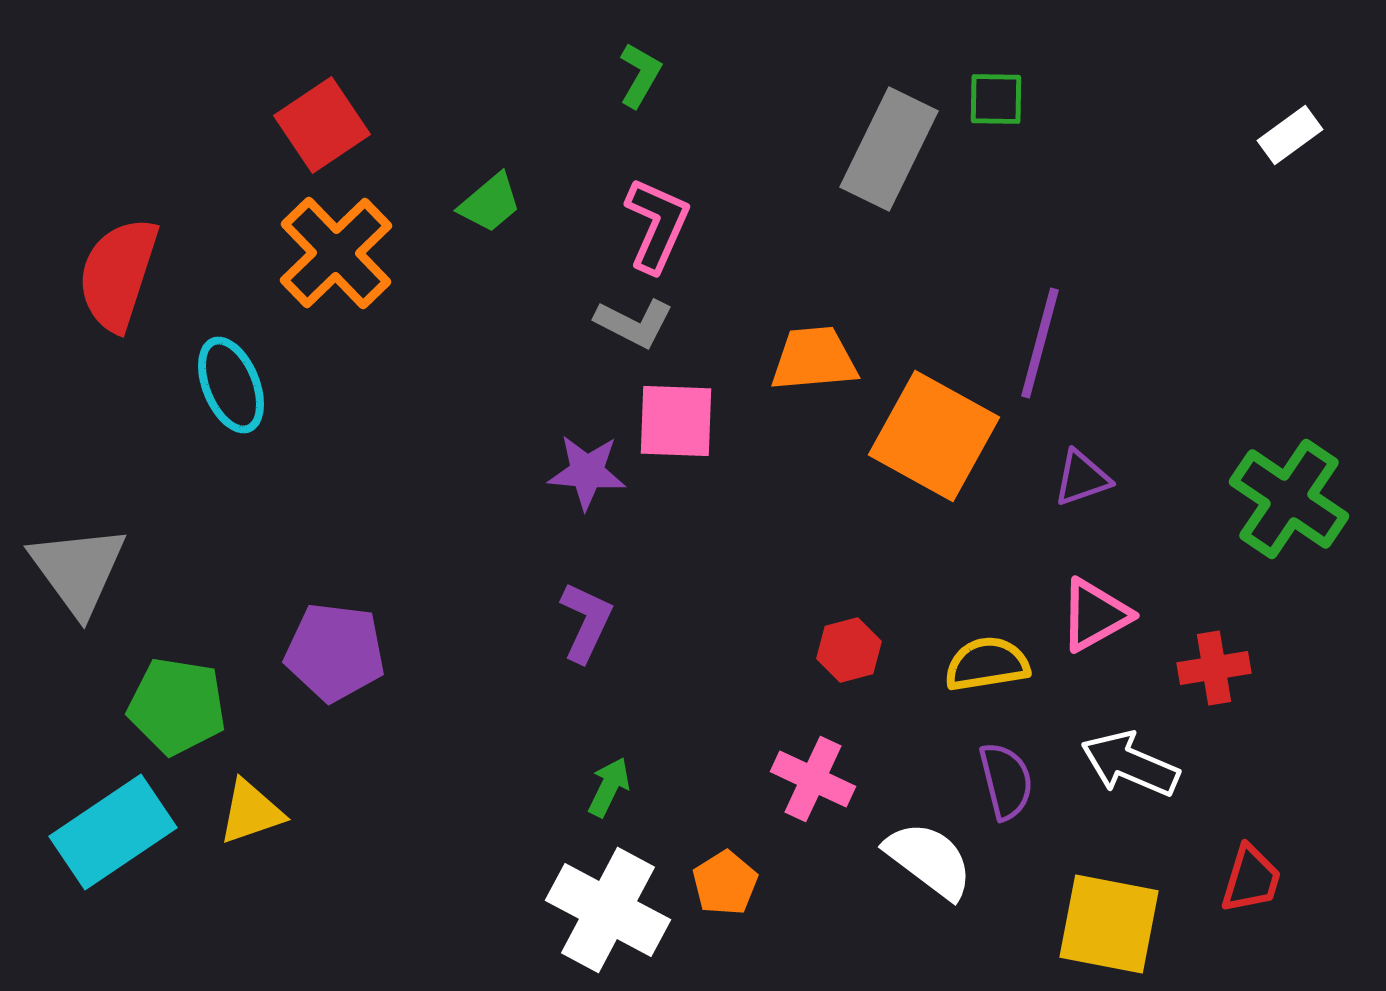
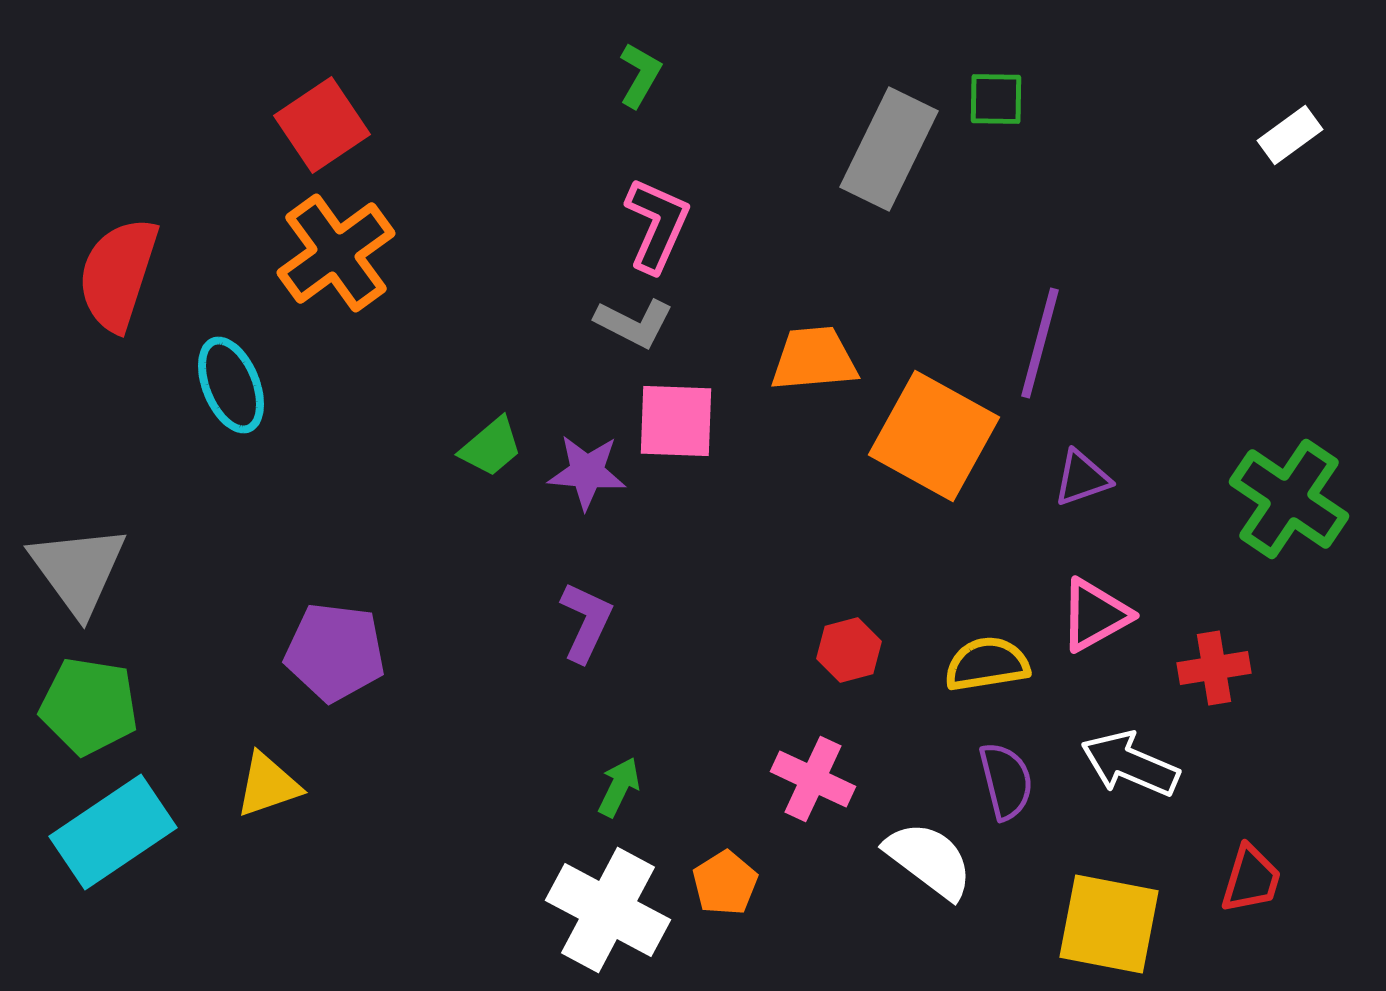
green trapezoid: moved 1 px right, 244 px down
orange cross: rotated 8 degrees clockwise
green pentagon: moved 88 px left
green arrow: moved 10 px right
yellow triangle: moved 17 px right, 27 px up
